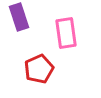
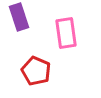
red pentagon: moved 3 px left, 2 px down; rotated 24 degrees counterclockwise
